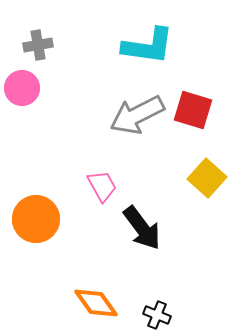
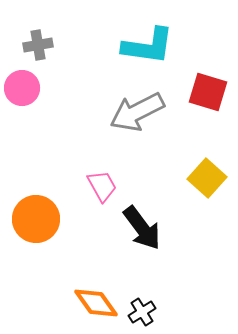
red square: moved 15 px right, 18 px up
gray arrow: moved 3 px up
black cross: moved 15 px left, 3 px up; rotated 36 degrees clockwise
